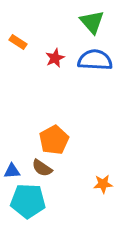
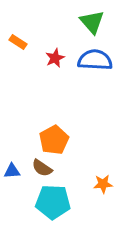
cyan pentagon: moved 25 px right, 1 px down
